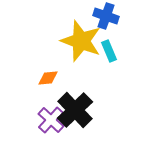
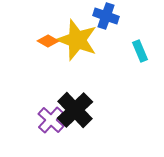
yellow star: moved 4 px left, 1 px up
cyan rectangle: moved 31 px right
orange diamond: moved 37 px up; rotated 35 degrees clockwise
